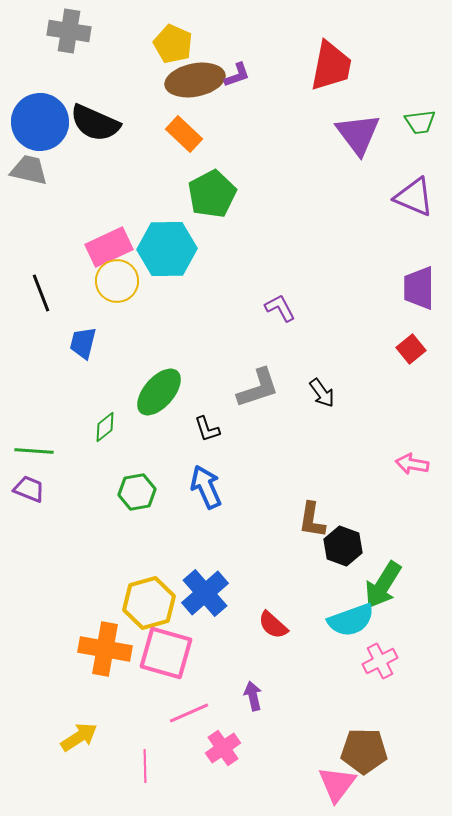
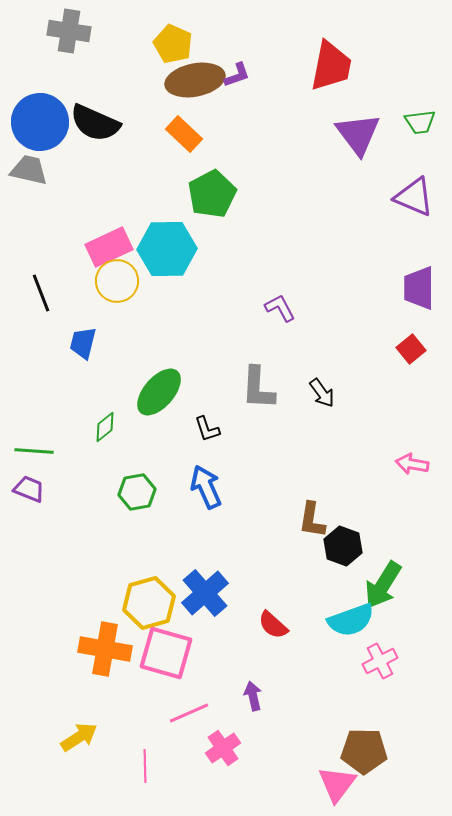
gray L-shape at (258, 388): rotated 111 degrees clockwise
